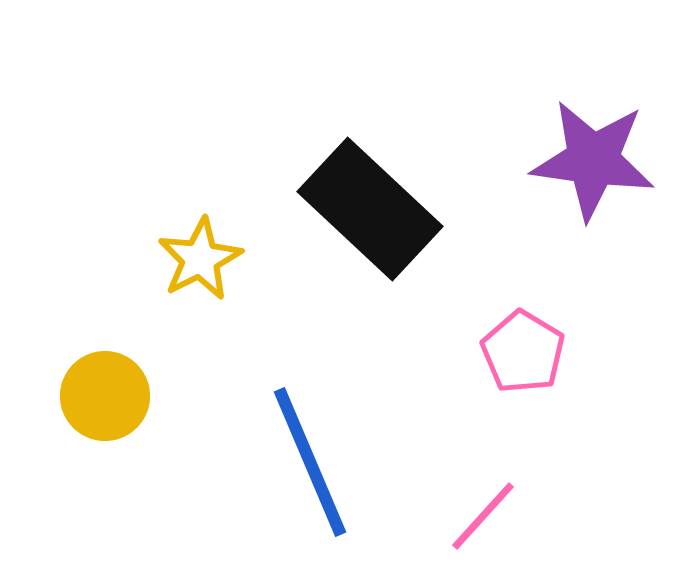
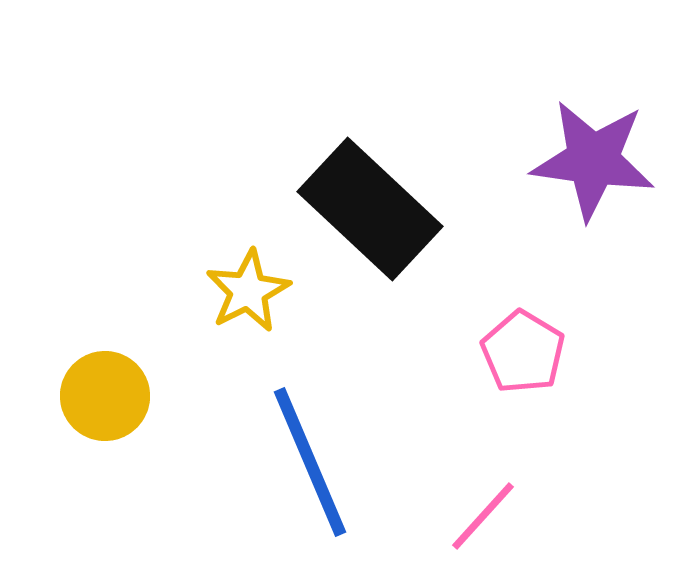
yellow star: moved 48 px right, 32 px down
